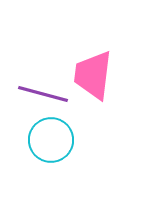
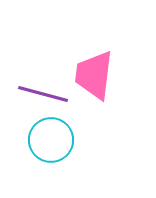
pink trapezoid: moved 1 px right
